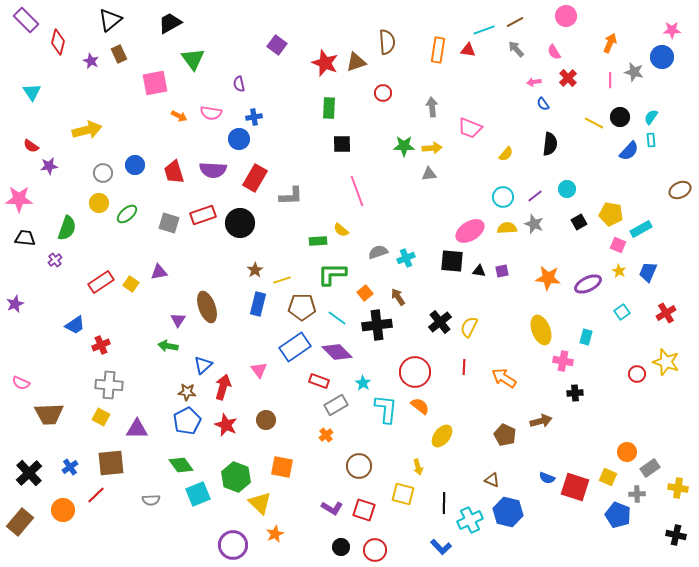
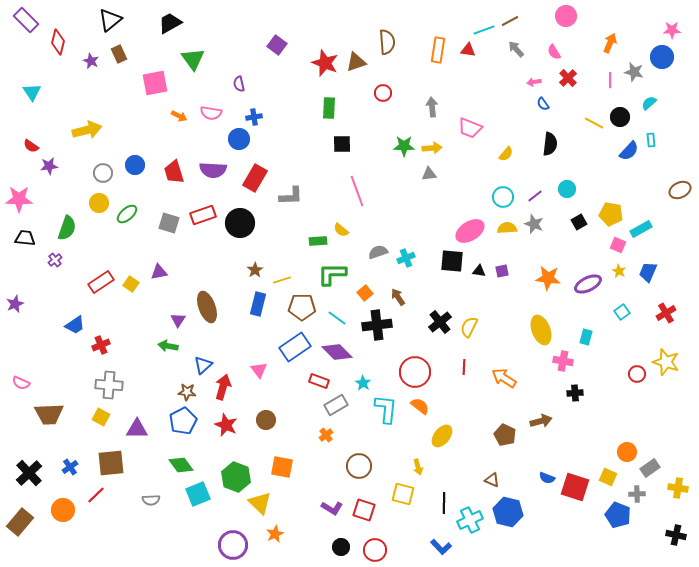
brown line at (515, 22): moved 5 px left, 1 px up
cyan semicircle at (651, 117): moved 2 px left, 14 px up; rotated 14 degrees clockwise
blue pentagon at (187, 421): moved 4 px left
